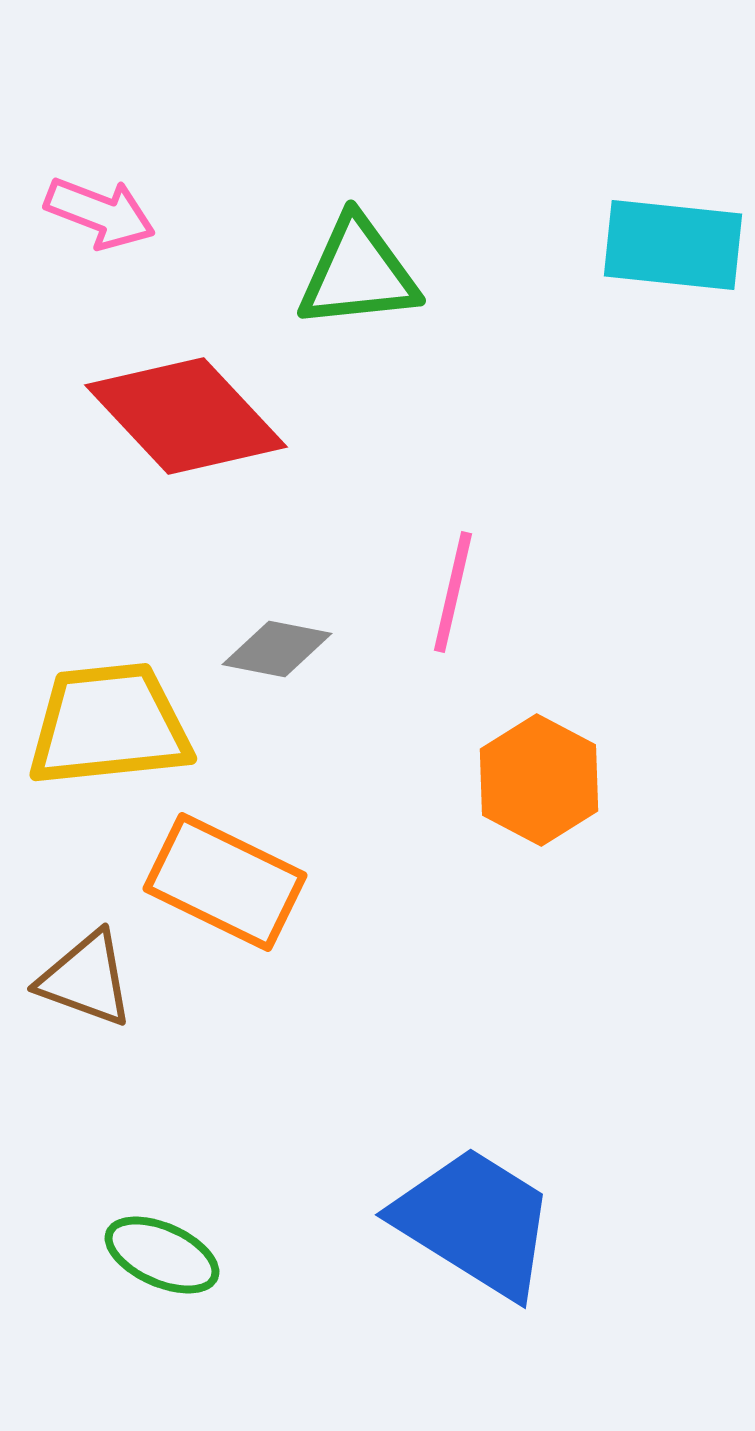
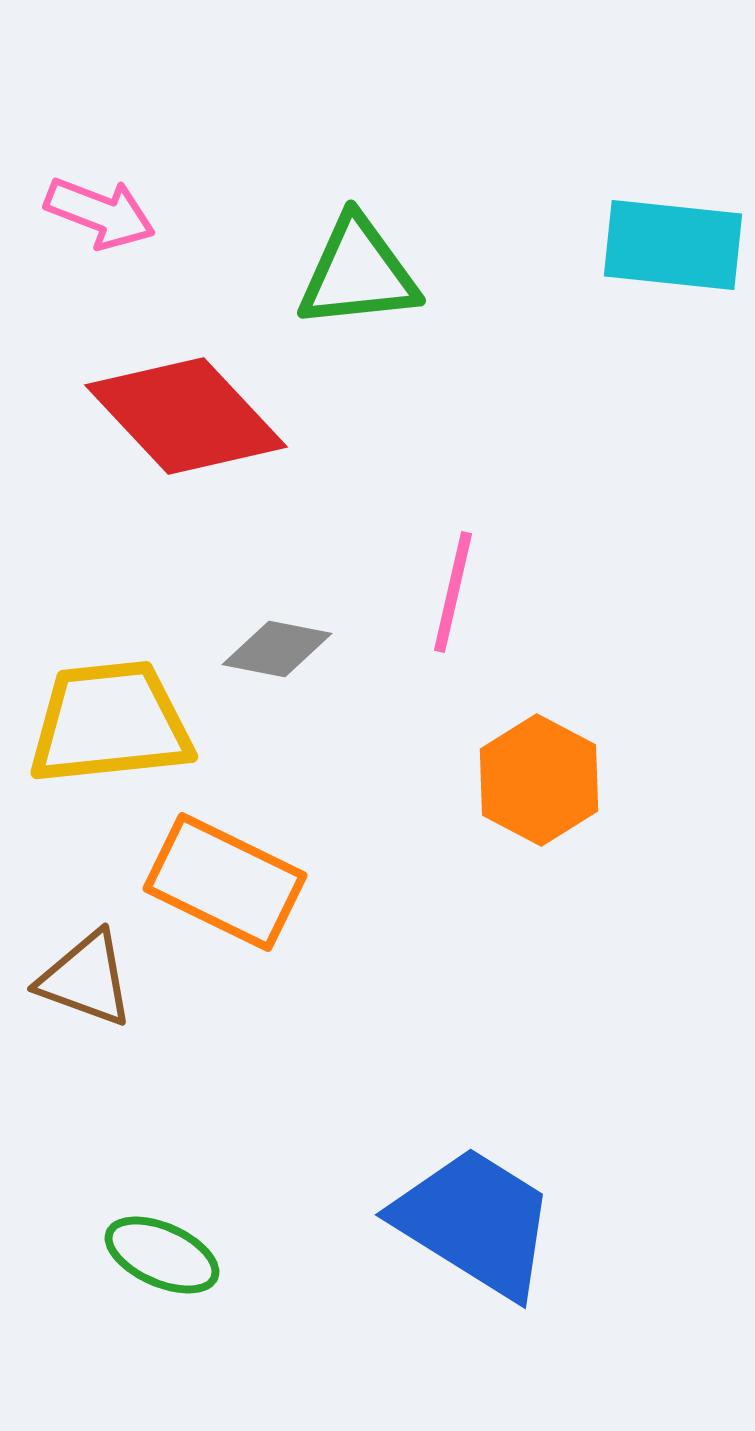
yellow trapezoid: moved 1 px right, 2 px up
